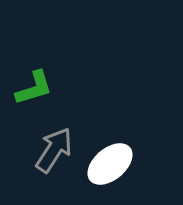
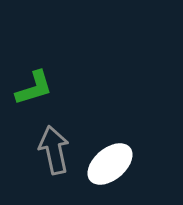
gray arrow: rotated 45 degrees counterclockwise
